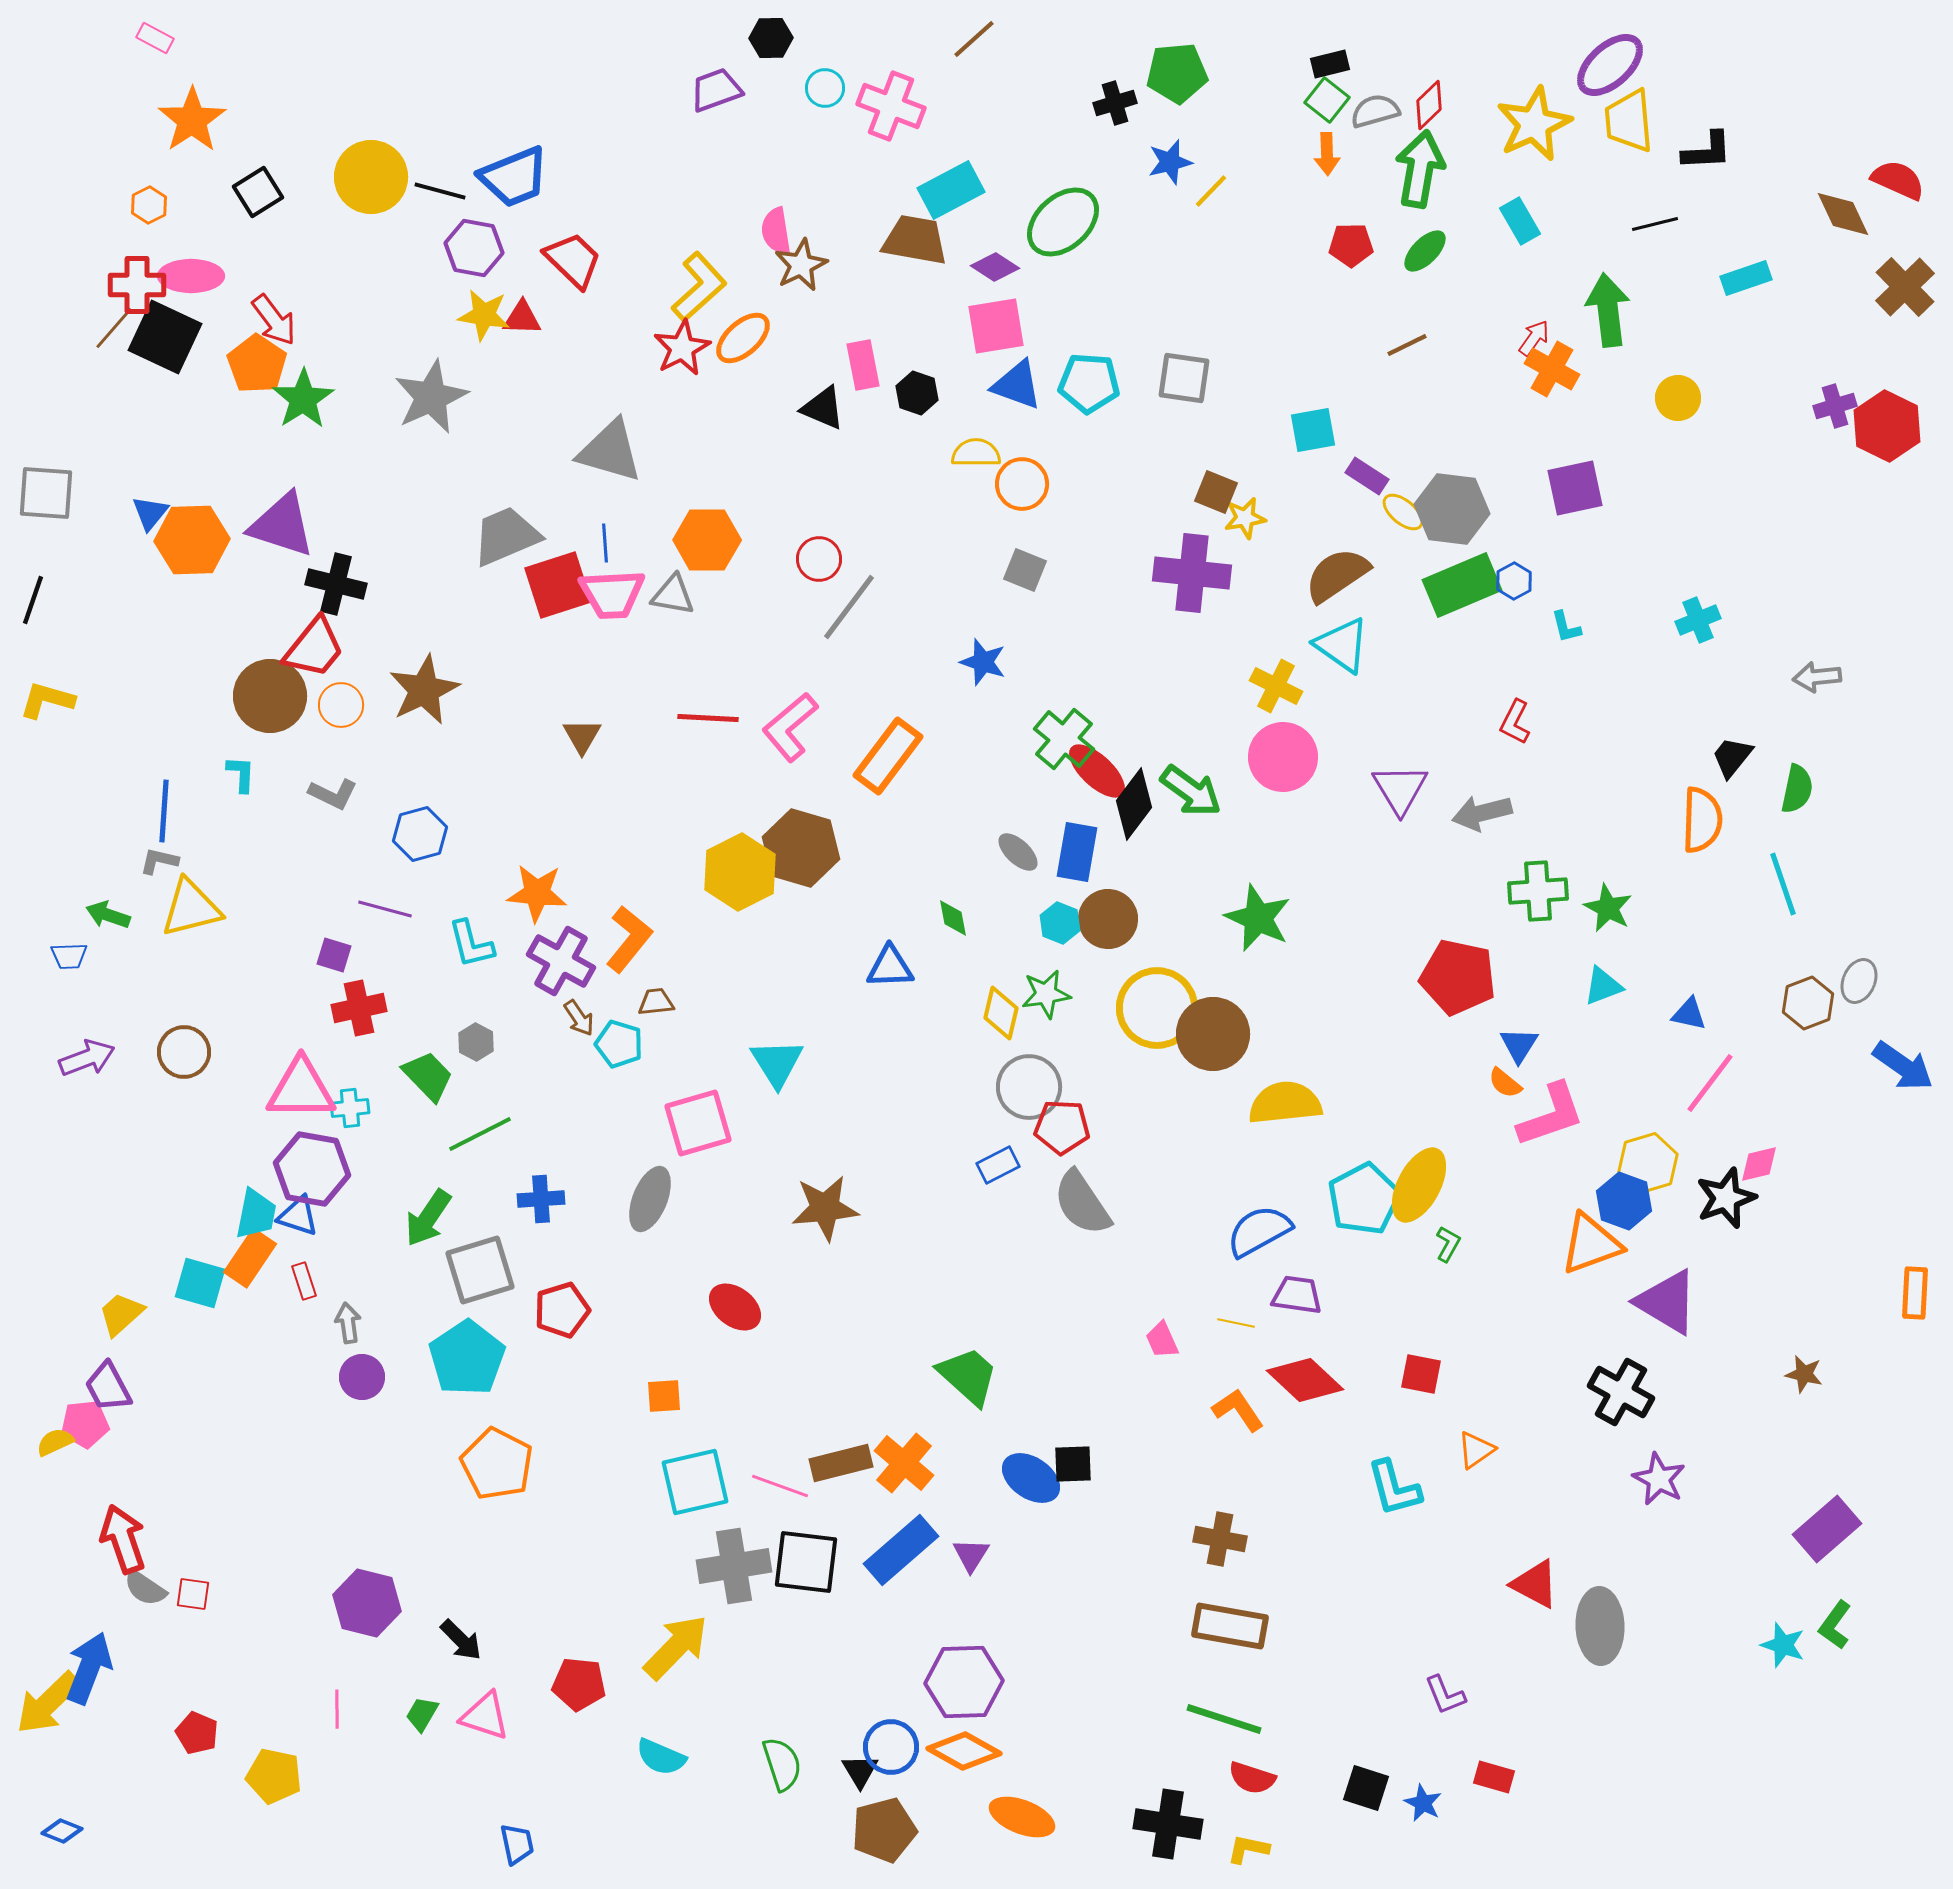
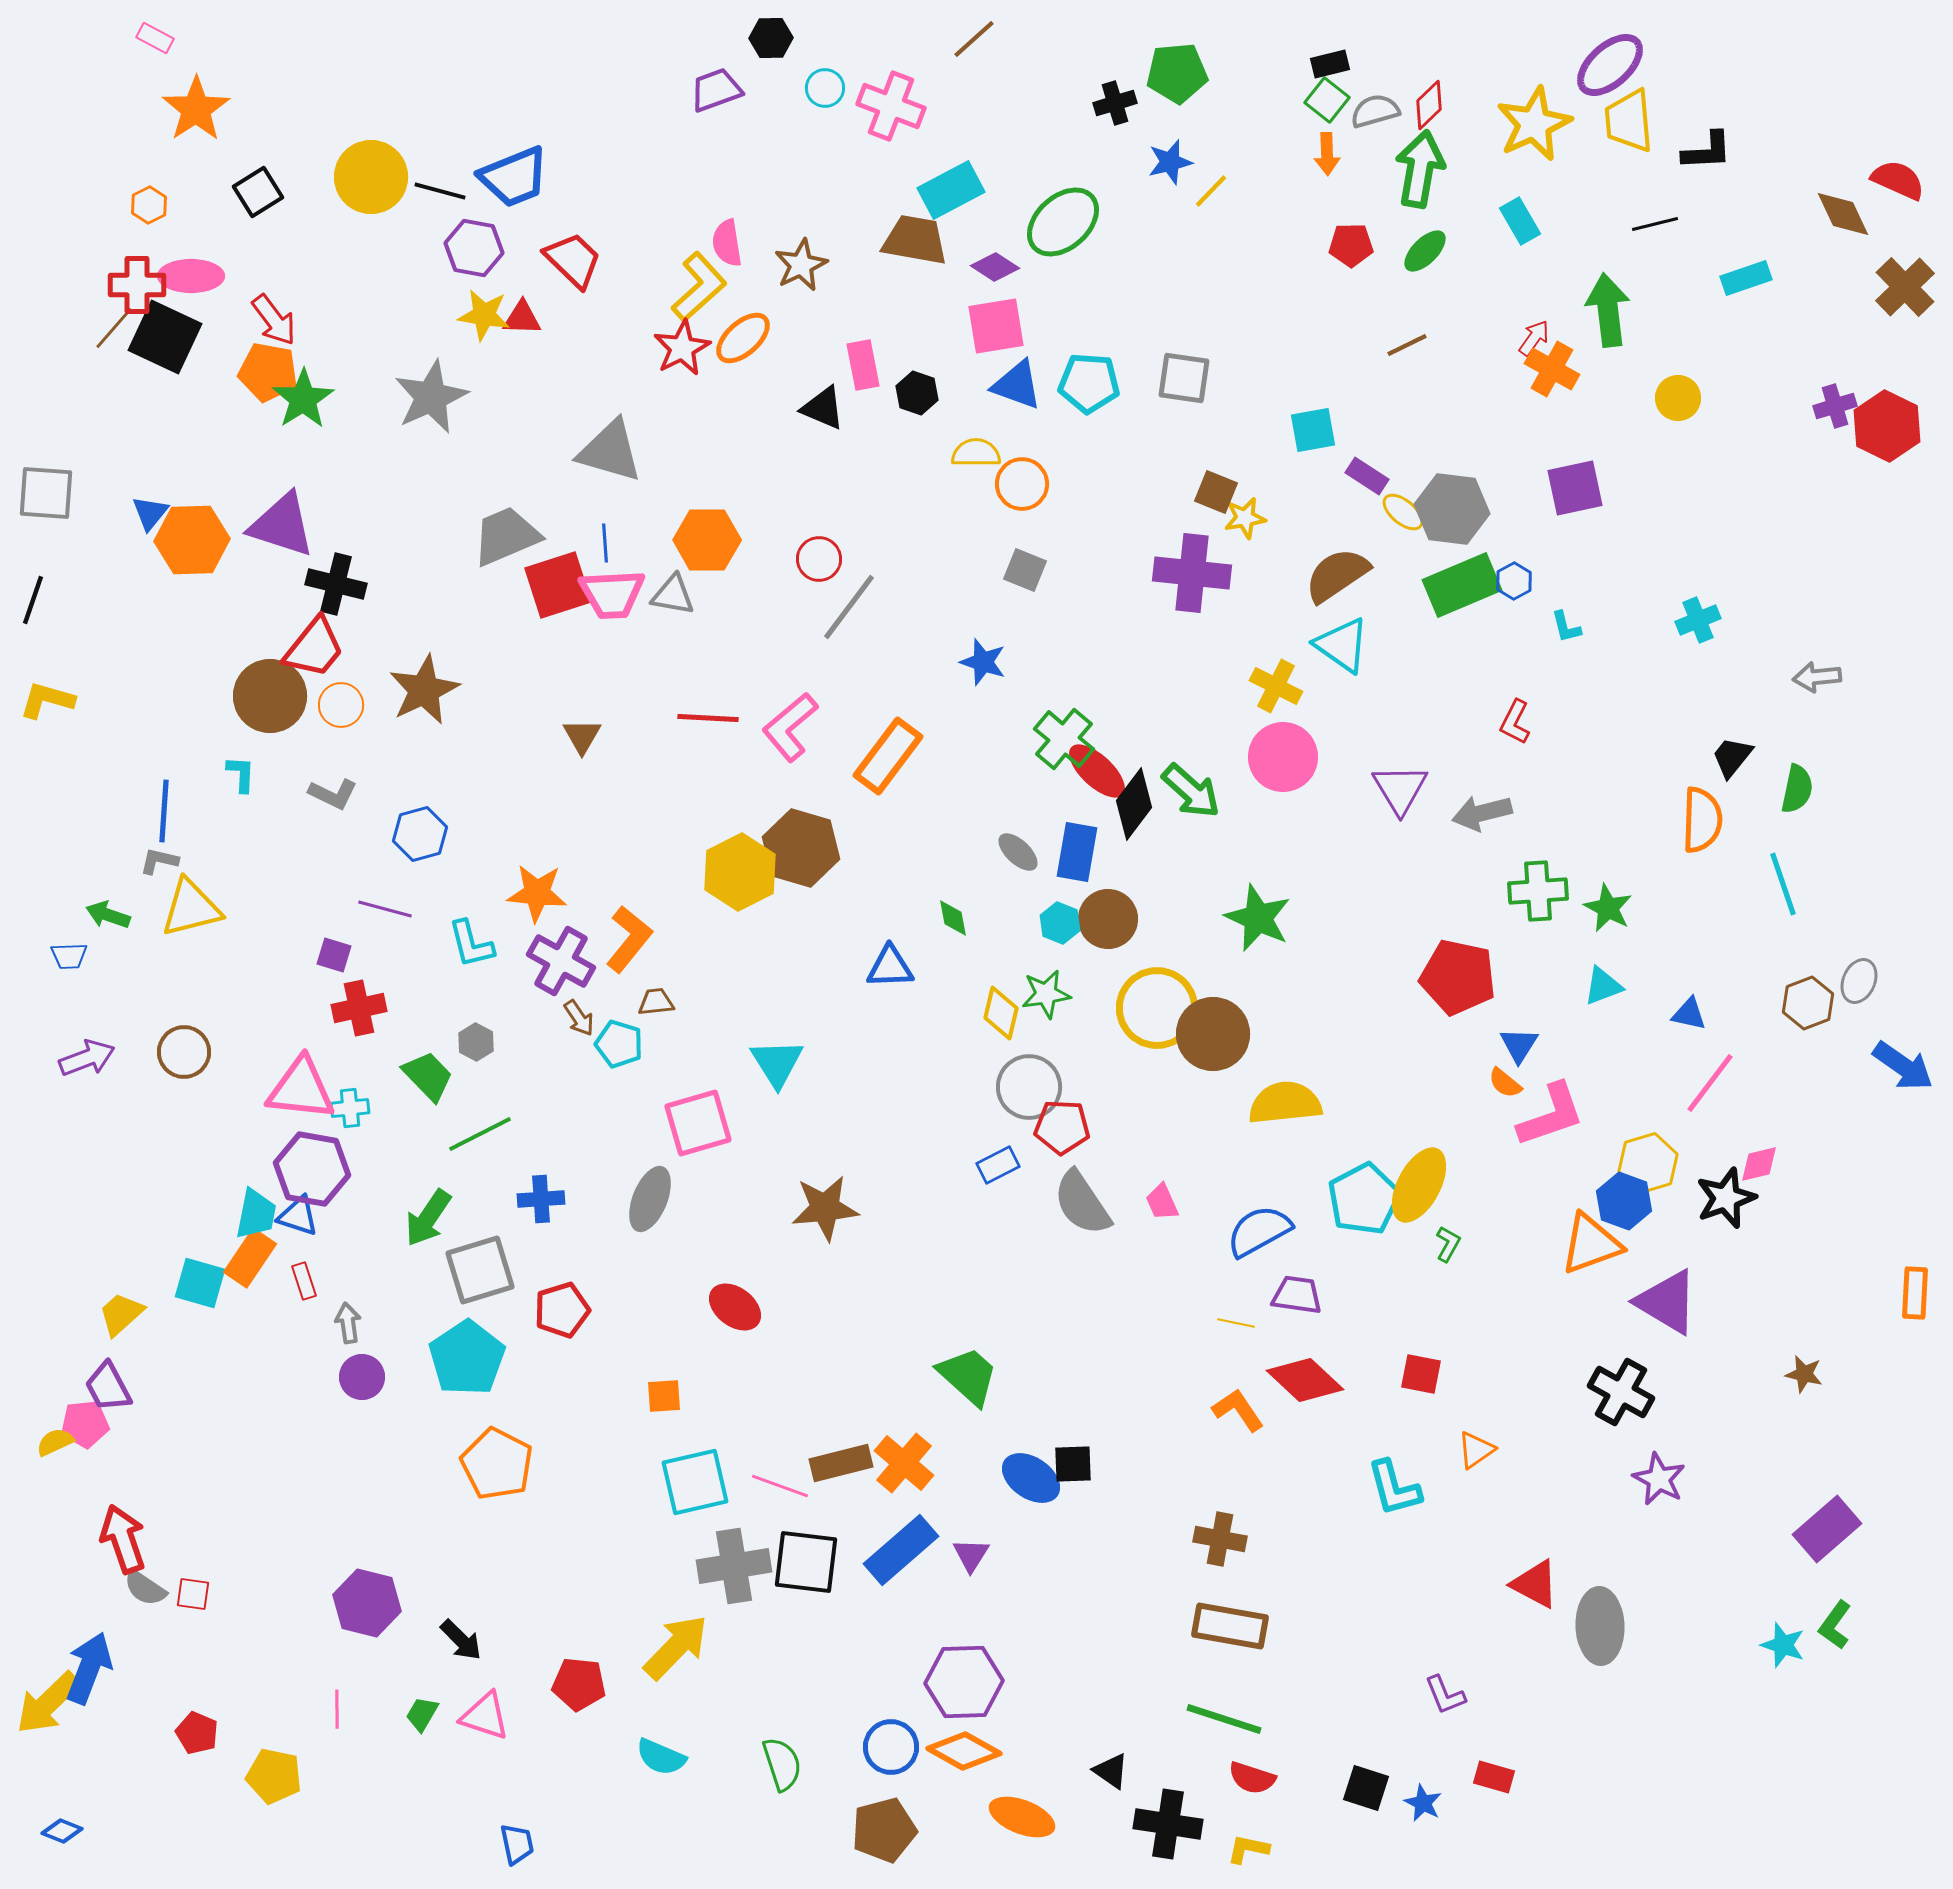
orange star at (192, 120): moved 4 px right, 11 px up
pink semicircle at (776, 231): moved 49 px left, 12 px down
orange pentagon at (257, 364): moved 11 px right, 8 px down; rotated 24 degrees counterclockwise
green arrow at (1191, 791): rotated 6 degrees clockwise
pink triangle at (301, 1089): rotated 6 degrees clockwise
pink trapezoid at (1162, 1340): moved 138 px up
black triangle at (860, 1771): moved 251 px right; rotated 24 degrees counterclockwise
